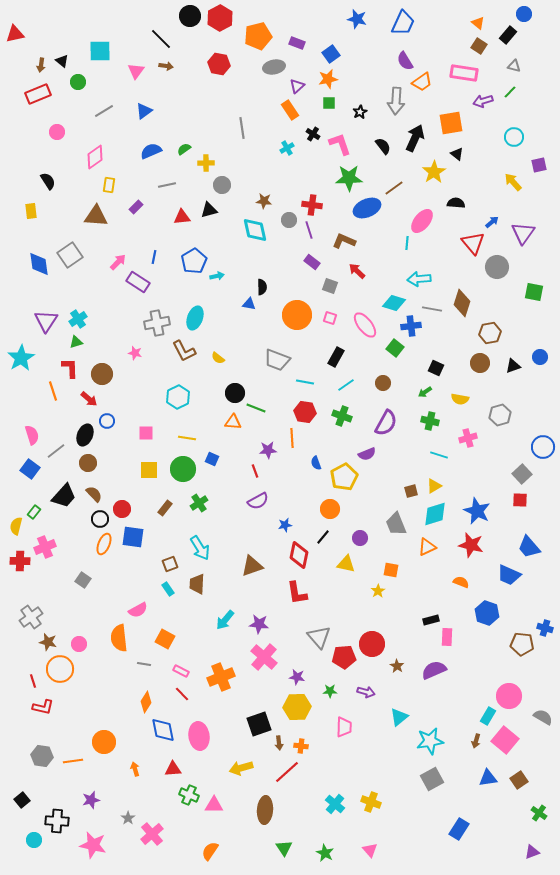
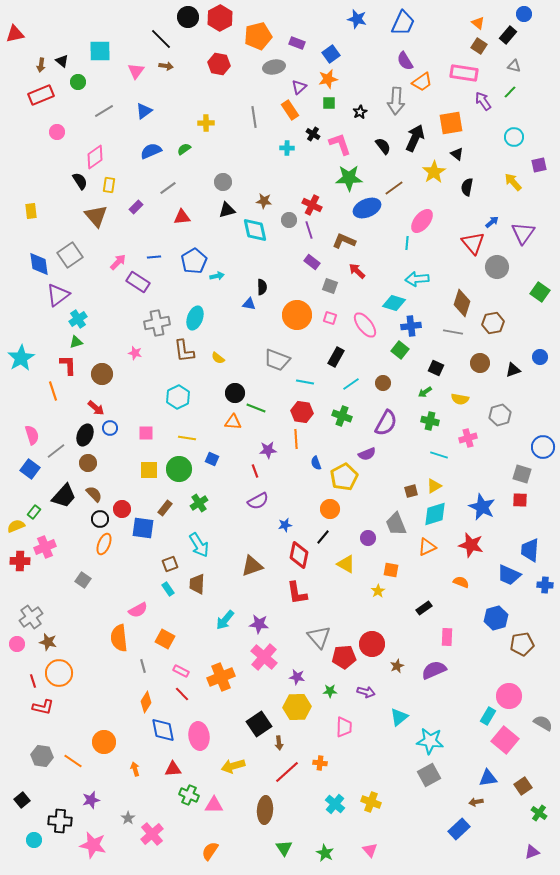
black circle at (190, 16): moved 2 px left, 1 px down
purple triangle at (297, 86): moved 2 px right, 1 px down
red rectangle at (38, 94): moved 3 px right, 1 px down
purple arrow at (483, 101): rotated 72 degrees clockwise
gray line at (242, 128): moved 12 px right, 11 px up
cyan cross at (287, 148): rotated 32 degrees clockwise
yellow cross at (206, 163): moved 40 px up
black semicircle at (48, 181): moved 32 px right
gray line at (167, 185): moved 1 px right, 3 px down; rotated 24 degrees counterclockwise
gray circle at (222, 185): moved 1 px right, 3 px up
black semicircle at (456, 203): moved 11 px right, 16 px up; rotated 84 degrees counterclockwise
red cross at (312, 205): rotated 18 degrees clockwise
black triangle at (209, 210): moved 18 px right
brown triangle at (96, 216): rotated 45 degrees clockwise
blue line at (154, 257): rotated 72 degrees clockwise
cyan arrow at (419, 279): moved 2 px left
green square at (534, 292): moved 6 px right; rotated 24 degrees clockwise
gray line at (432, 309): moved 21 px right, 23 px down
purple triangle at (46, 321): moved 12 px right, 26 px up; rotated 20 degrees clockwise
brown hexagon at (490, 333): moved 3 px right, 10 px up
green square at (395, 348): moved 5 px right, 2 px down
brown L-shape at (184, 351): rotated 20 degrees clockwise
black triangle at (513, 366): moved 4 px down
red L-shape at (70, 368): moved 2 px left, 3 px up
cyan line at (346, 385): moved 5 px right, 1 px up
red arrow at (89, 399): moved 7 px right, 9 px down
red hexagon at (305, 412): moved 3 px left
blue circle at (107, 421): moved 3 px right, 7 px down
orange line at (292, 438): moved 4 px right, 1 px down
green circle at (183, 469): moved 4 px left
gray square at (522, 474): rotated 30 degrees counterclockwise
blue star at (477, 511): moved 5 px right, 4 px up
yellow semicircle at (16, 526): rotated 54 degrees clockwise
blue square at (133, 537): moved 10 px right, 9 px up
purple circle at (360, 538): moved 8 px right
blue trapezoid at (529, 547): moved 1 px right, 3 px down; rotated 45 degrees clockwise
cyan arrow at (200, 548): moved 1 px left, 3 px up
yellow triangle at (346, 564): rotated 18 degrees clockwise
blue hexagon at (487, 613): moved 9 px right, 5 px down; rotated 25 degrees clockwise
black rectangle at (431, 620): moved 7 px left, 12 px up; rotated 21 degrees counterclockwise
blue cross at (545, 628): moved 43 px up; rotated 14 degrees counterclockwise
pink circle at (79, 644): moved 62 px left
brown pentagon at (522, 644): rotated 15 degrees counterclockwise
gray line at (144, 664): moved 1 px left, 2 px down; rotated 64 degrees clockwise
brown star at (397, 666): rotated 16 degrees clockwise
orange circle at (60, 669): moved 1 px left, 4 px down
gray semicircle at (543, 717): moved 6 px down
black square at (259, 724): rotated 15 degrees counterclockwise
cyan star at (430, 741): rotated 16 degrees clockwise
brown arrow at (476, 741): moved 61 px down; rotated 64 degrees clockwise
orange cross at (301, 746): moved 19 px right, 17 px down
orange line at (73, 761): rotated 42 degrees clockwise
yellow arrow at (241, 768): moved 8 px left, 2 px up
gray square at (432, 779): moved 3 px left, 4 px up
brown square at (519, 780): moved 4 px right, 6 px down
black cross at (57, 821): moved 3 px right
blue rectangle at (459, 829): rotated 15 degrees clockwise
